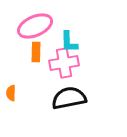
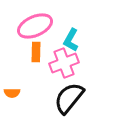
cyan L-shape: moved 2 px right, 2 px up; rotated 30 degrees clockwise
pink cross: rotated 12 degrees counterclockwise
orange semicircle: moved 1 px right; rotated 91 degrees counterclockwise
black semicircle: rotated 40 degrees counterclockwise
